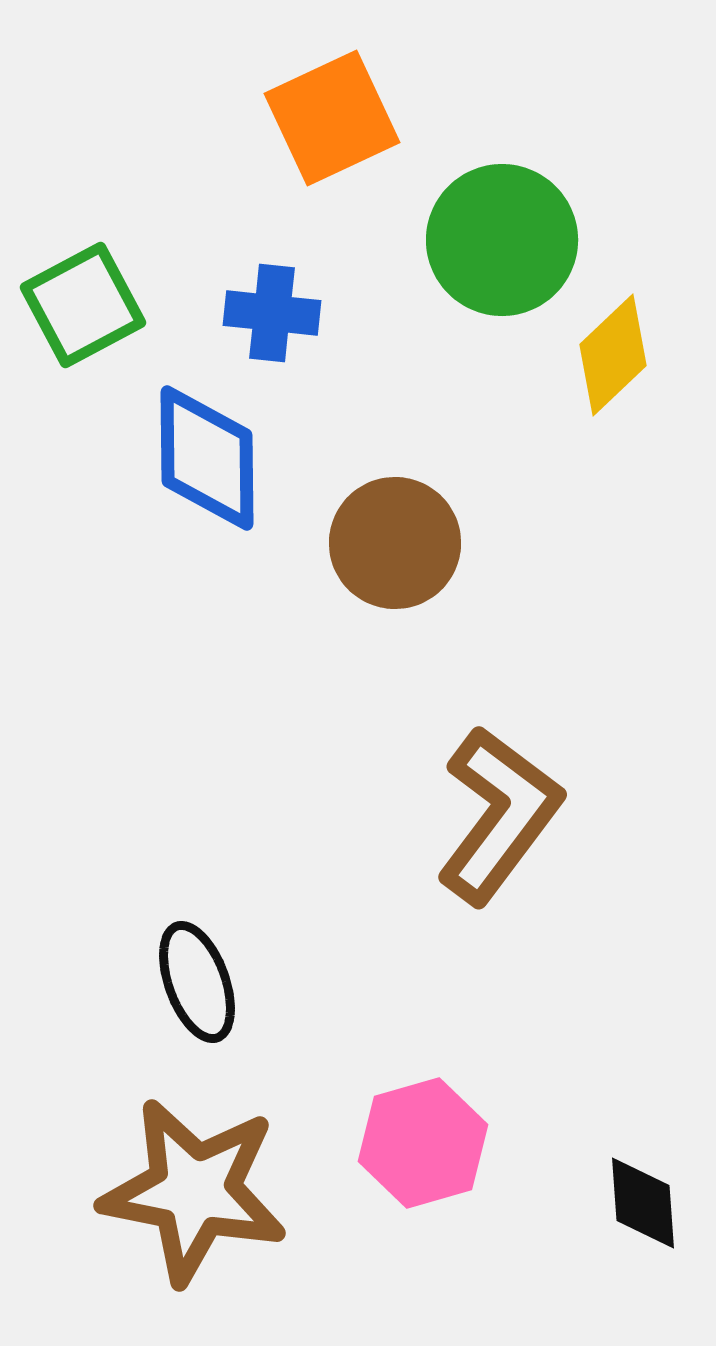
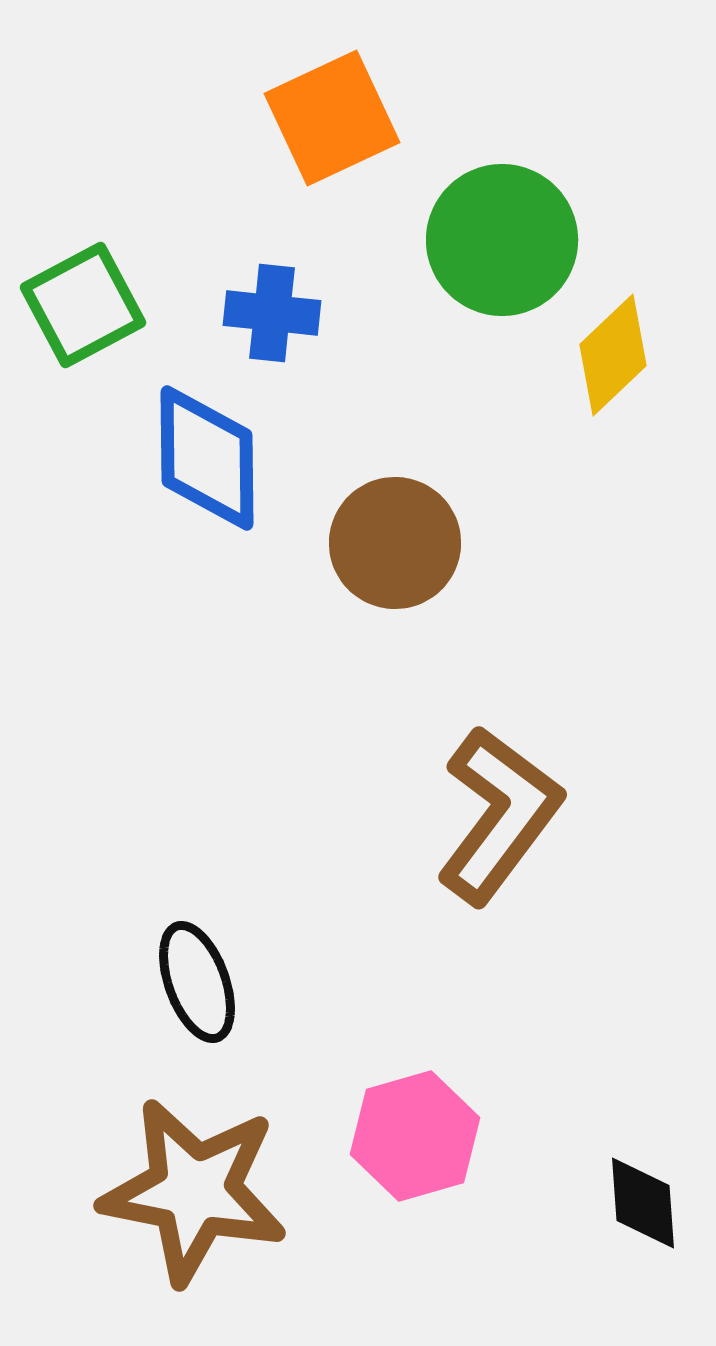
pink hexagon: moved 8 px left, 7 px up
